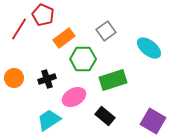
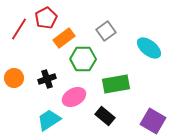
red pentagon: moved 3 px right, 3 px down; rotated 20 degrees clockwise
green rectangle: moved 3 px right, 4 px down; rotated 8 degrees clockwise
